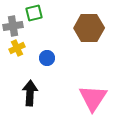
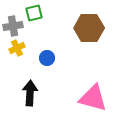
pink triangle: rotated 48 degrees counterclockwise
